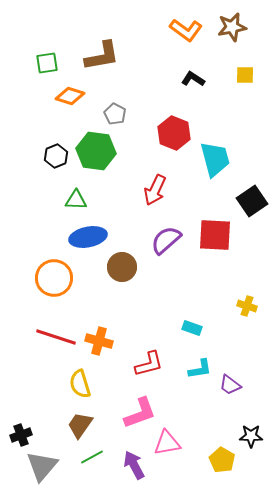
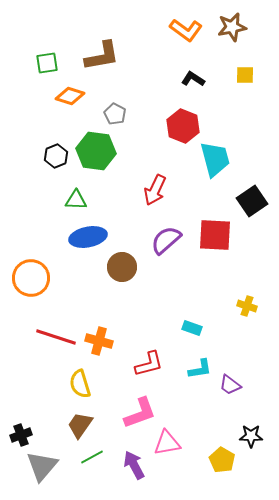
red hexagon: moved 9 px right, 7 px up
orange circle: moved 23 px left
